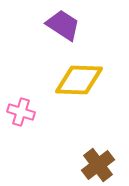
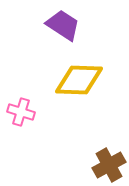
brown cross: moved 11 px right; rotated 8 degrees clockwise
